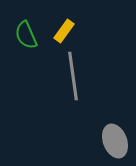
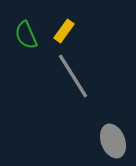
gray line: rotated 24 degrees counterclockwise
gray ellipse: moved 2 px left
